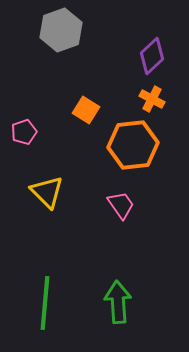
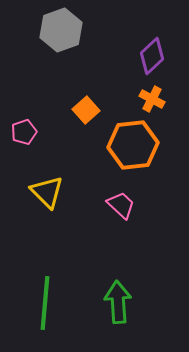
orange square: rotated 16 degrees clockwise
pink trapezoid: rotated 12 degrees counterclockwise
